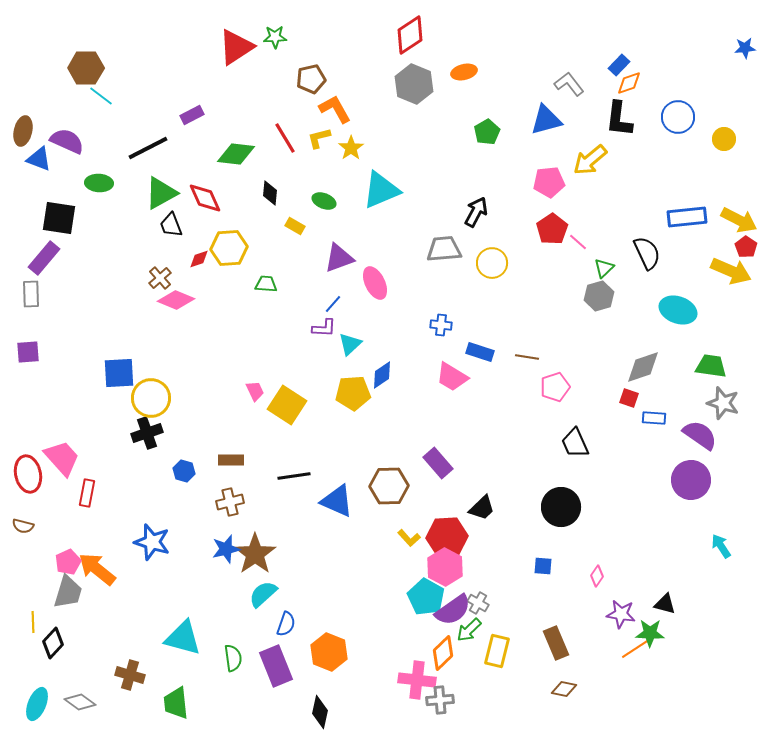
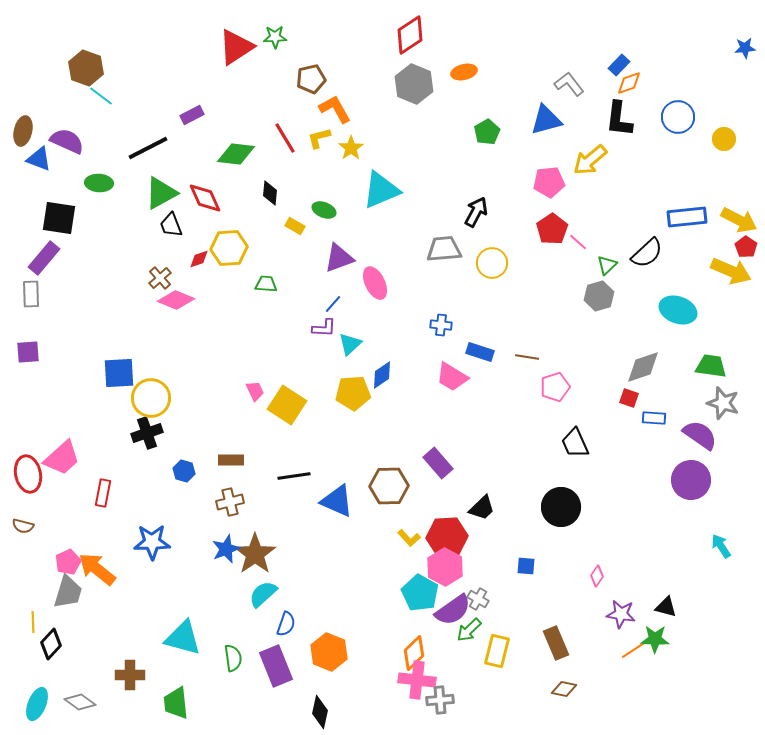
brown hexagon at (86, 68): rotated 20 degrees clockwise
green ellipse at (324, 201): moved 9 px down
black semicircle at (647, 253): rotated 72 degrees clockwise
green triangle at (604, 268): moved 3 px right, 3 px up
pink trapezoid at (62, 458): rotated 90 degrees clockwise
red rectangle at (87, 493): moved 16 px right
blue star at (152, 542): rotated 18 degrees counterclockwise
blue star at (226, 549): rotated 8 degrees counterclockwise
blue square at (543, 566): moved 17 px left
cyan pentagon at (426, 597): moved 6 px left, 4 px up
gray cross at (478, 603): moved 4 px up
black triangle at (665, 604): moved 1 px right, 3 px down
green star at (650, 633): moved 5 px right, 6 px down
black diamond at (53, 643): moved 2 px left, 1 px down
orange diamond at (443, 653): moved 29 px left
brown cross at (130, 675): rotated 16 degrees counterclockwise
